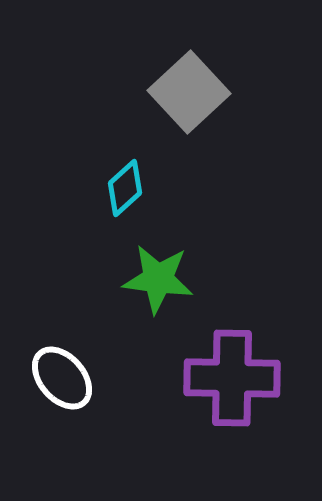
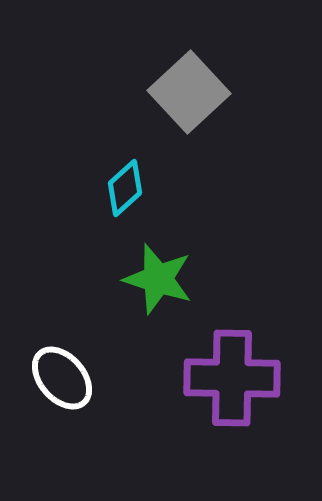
green star: rotated 10 degrees clockwise
